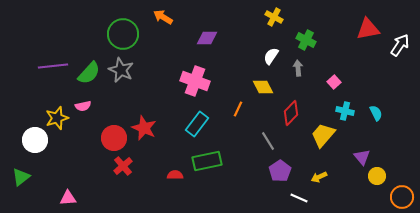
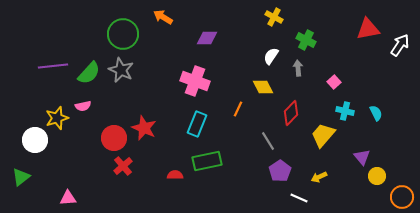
cyan rectangle: rotated 15 degrees counterclockwise
